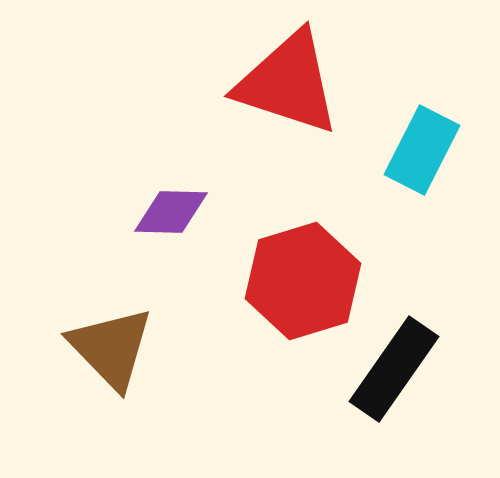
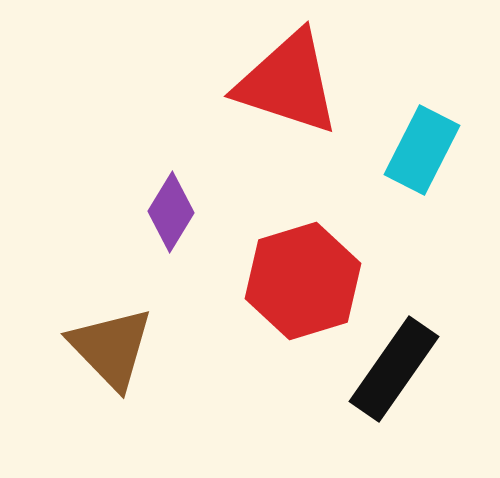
purple diamond: rotated 60 degrees counterclockwise
